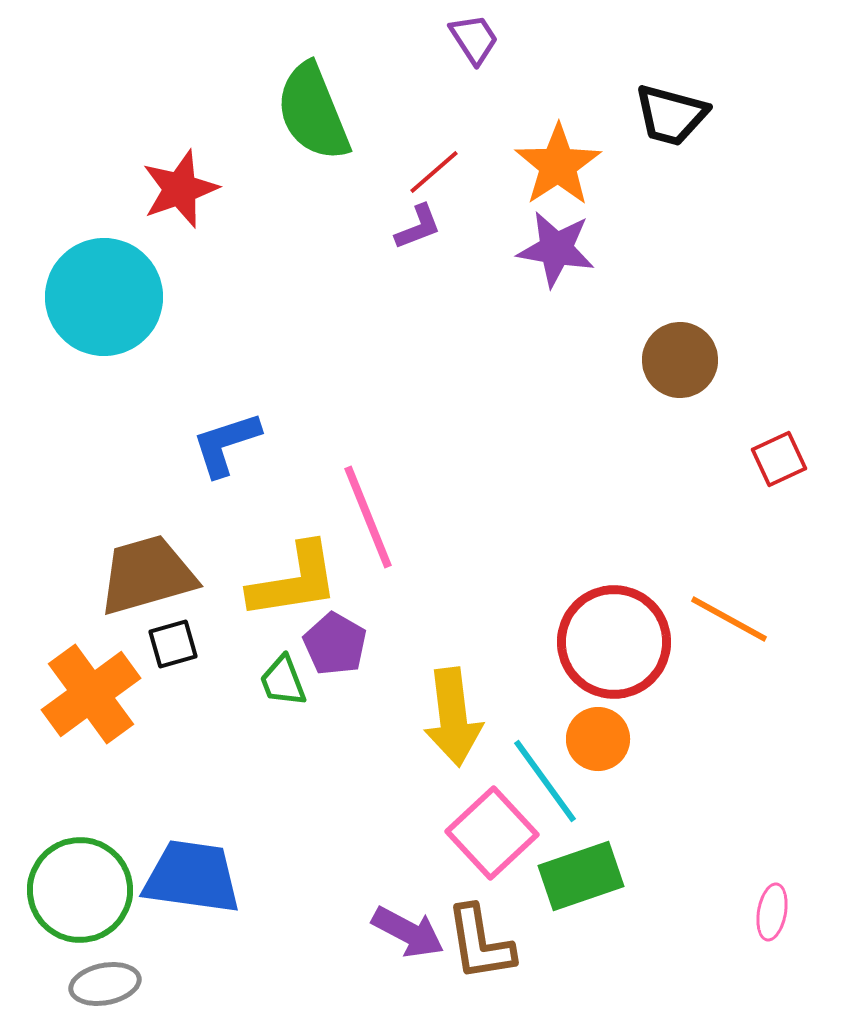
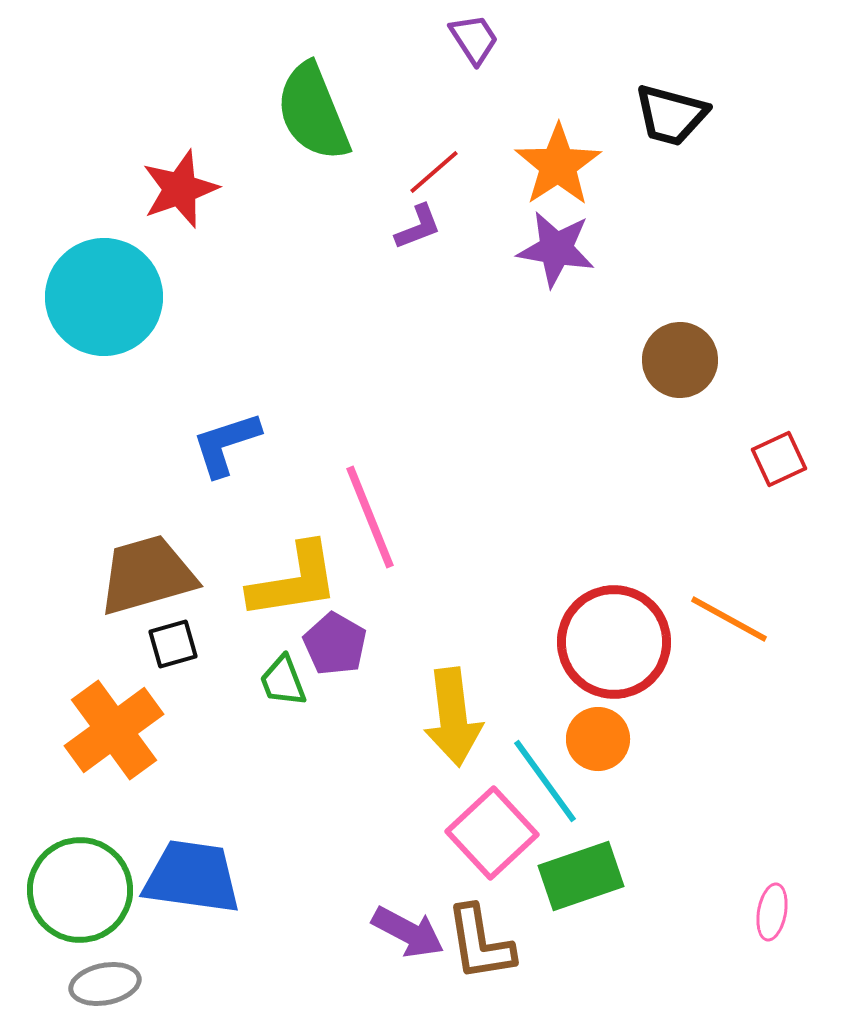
pink line: moved 2 px right
orange cross: moved 23 px right, 36 px down
